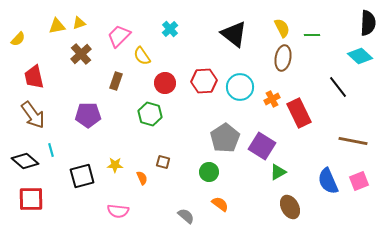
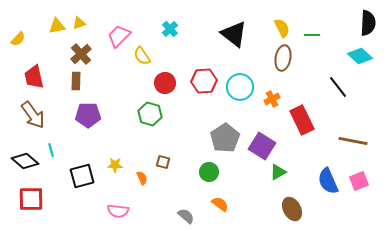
brown rectangle at (116, 81): moved 40 px left; rotated 18 degrees counterclockwise
red rectangle at (299, 113): moved 3 px right, 7 px down
brown ellipse at (290, 207): moved 2 px right, 2 px down
